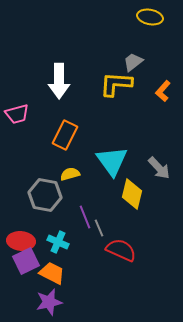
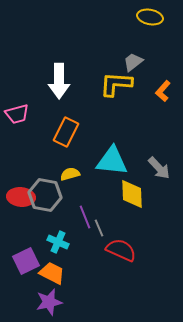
orange rectangle: moved 1 px right, 3 px up
cyan triangle: rotated 48 degrees counterclockwise
yellow diamond: rotated 16 degrees counterclockwise
red ellipse: moved 44 px up
